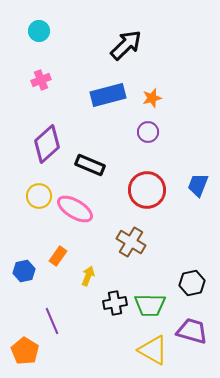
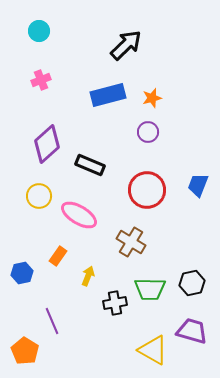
pink ellipse: moved 4 px right, 6 px down
blue hexagon: moved 2 px left, 2 px down
green trapezoid: moved 16 px up
